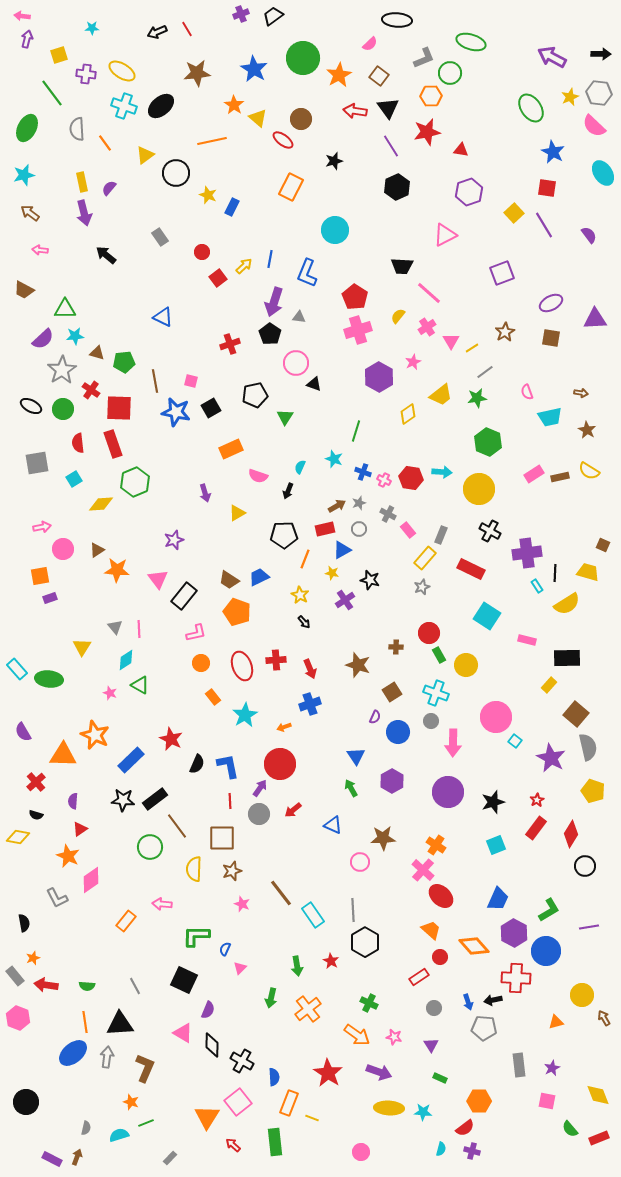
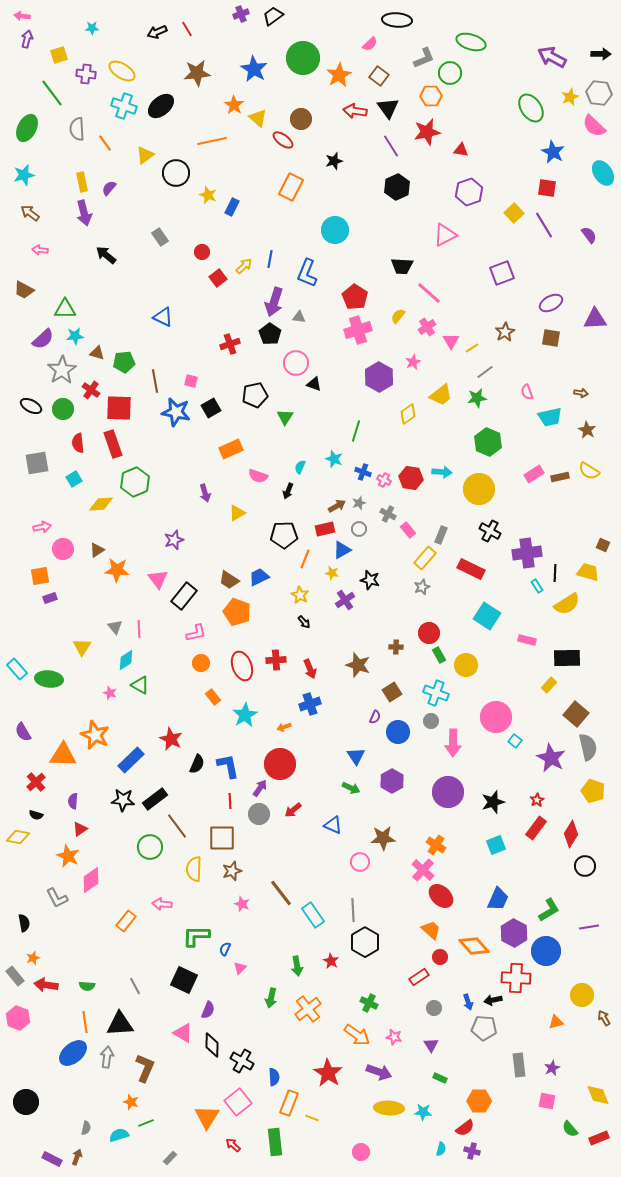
green arrow at (351, 788): rotated 144 degrees clockwise
